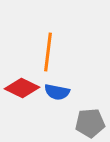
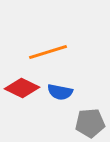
orange line: rotated 66 degrees clockwise
blue semicircle: moved 3 px right
